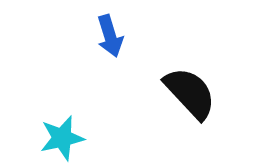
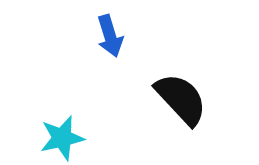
black semicircle: moved 9 px left, 6 px down
